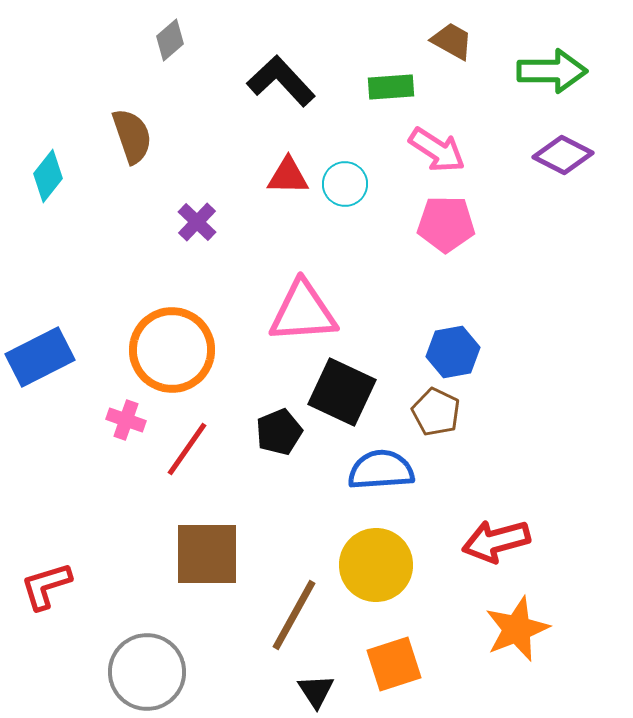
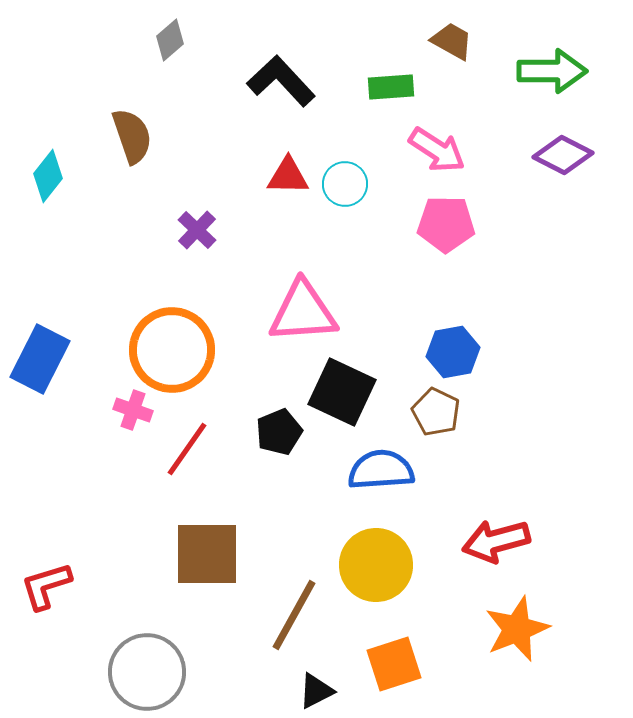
purple cross: moved 8 px down
blue rectangle: moved 2 px down; rotated 36 degrees counterclockwise
pink cross: moved 7 px right, 10 px up
black triangle: rotated 36 degrees clockwise
